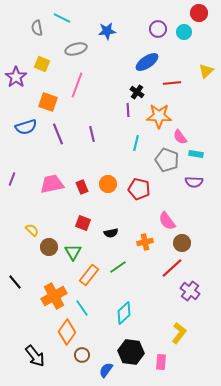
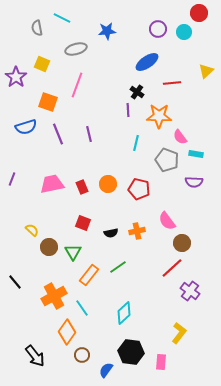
purple line at (92, 134): moved 3 px left
orange cross at (145, 242): moved 8 px left, 11 px up
